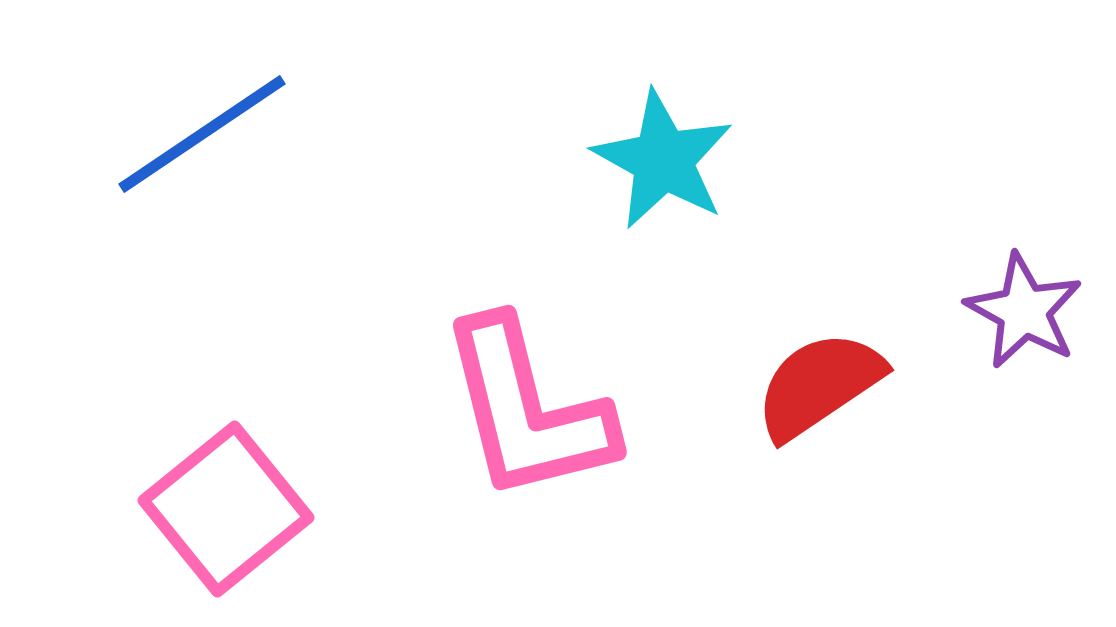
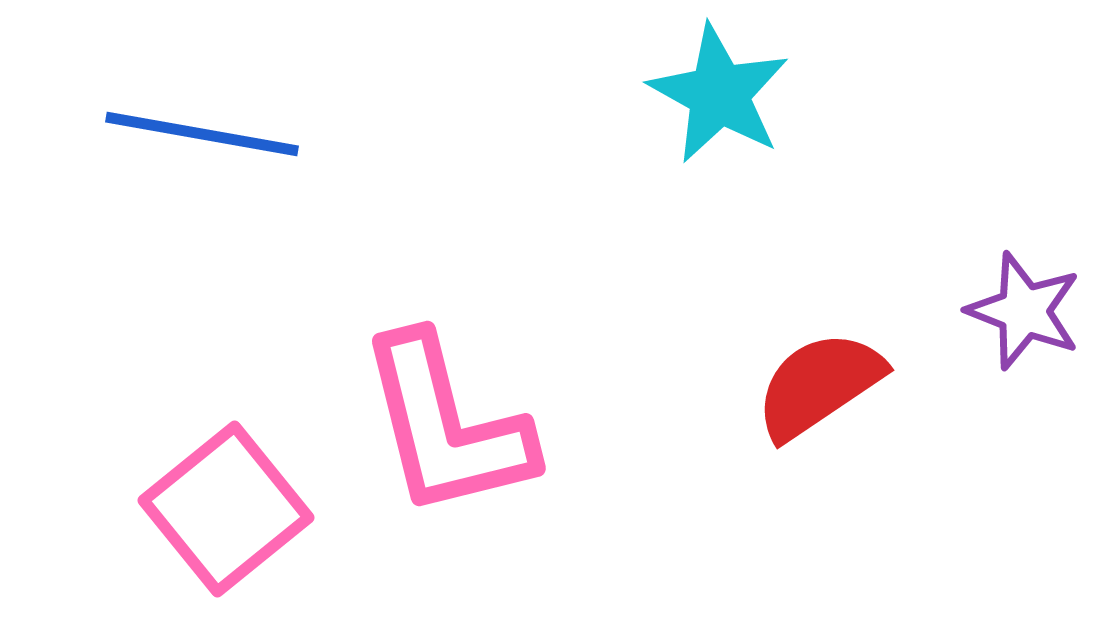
blue line: rotated 44 degrees clockwise
cyan star: moved 56 px right, 66 px up
purple star: rotated 8 degrees counterclockwise
pink L-shape: moved 81 px left, 16 px down
